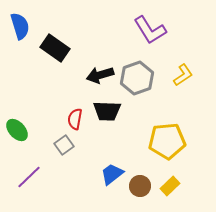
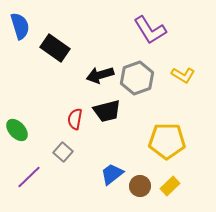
yellow L-shape: rotated 65 degrees clockwise
black trapezoid: rotated 16 degrees counterclockwise
yellow pentagon: rotated 6 degrees clockwise
gray square: moved 1 px left, 7 px down; rotated 12 degrees counterclockwise
